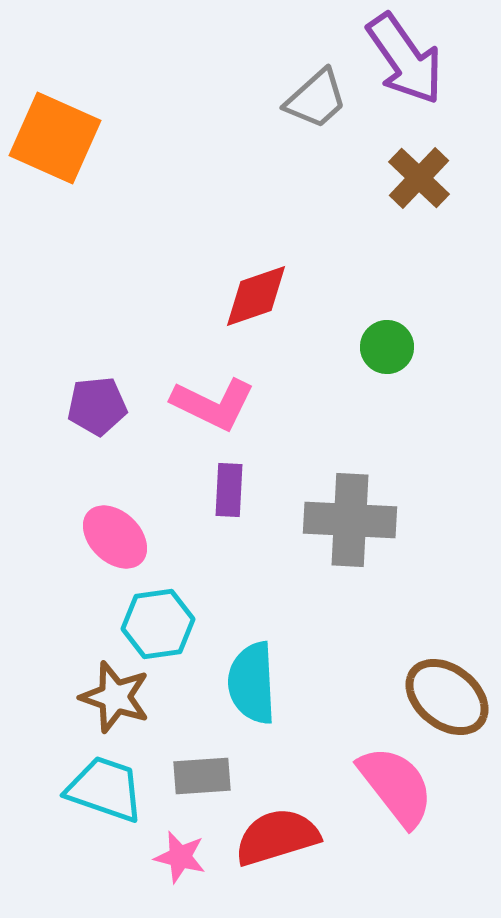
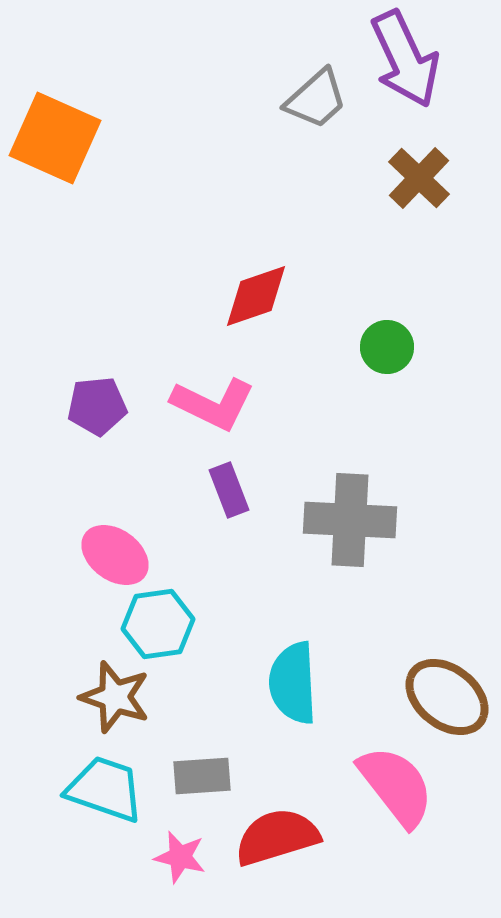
purple arrow: rotated 10 degrees clockwise
purple rectangle: rotated 24 degrees counterclockwise
pink ellipse: moved 18 px down; rotated 8 degrees counterclockwise
cyan semicircle: moved 41 px right
